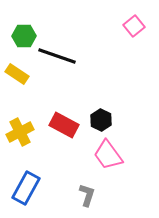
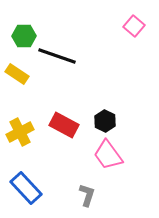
pink square: rotated 10 degrees counterclockwise
black hexagon: moved 4 px right, 1 px down
blue rectangle: rotated 72 degrees counterclockwise
